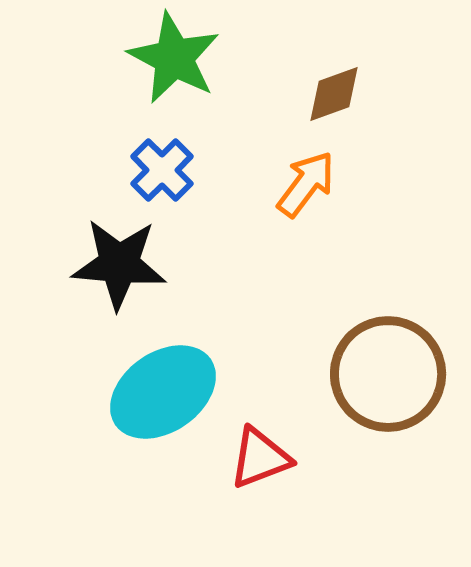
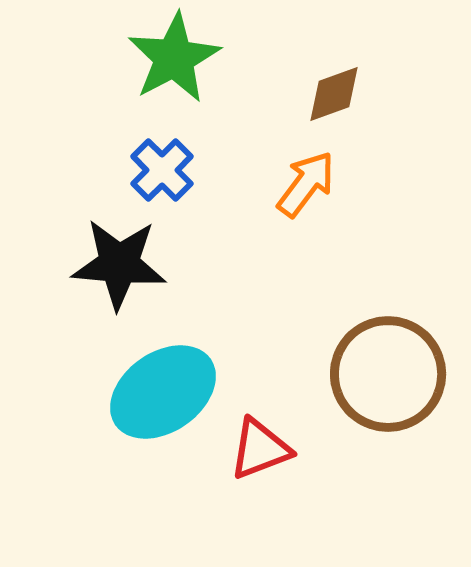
green star: rotated 16 degrees clockwise
red triangle: moved 9 px up
